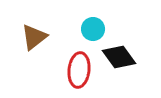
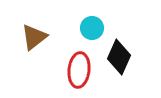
cyan circle: moved 1 px left, 1 px up
black diamond: rotated 60 degrees clockwise
